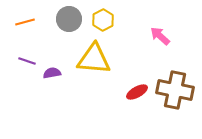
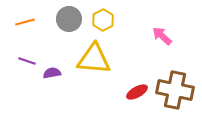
pink arrow: moved 2 px right
